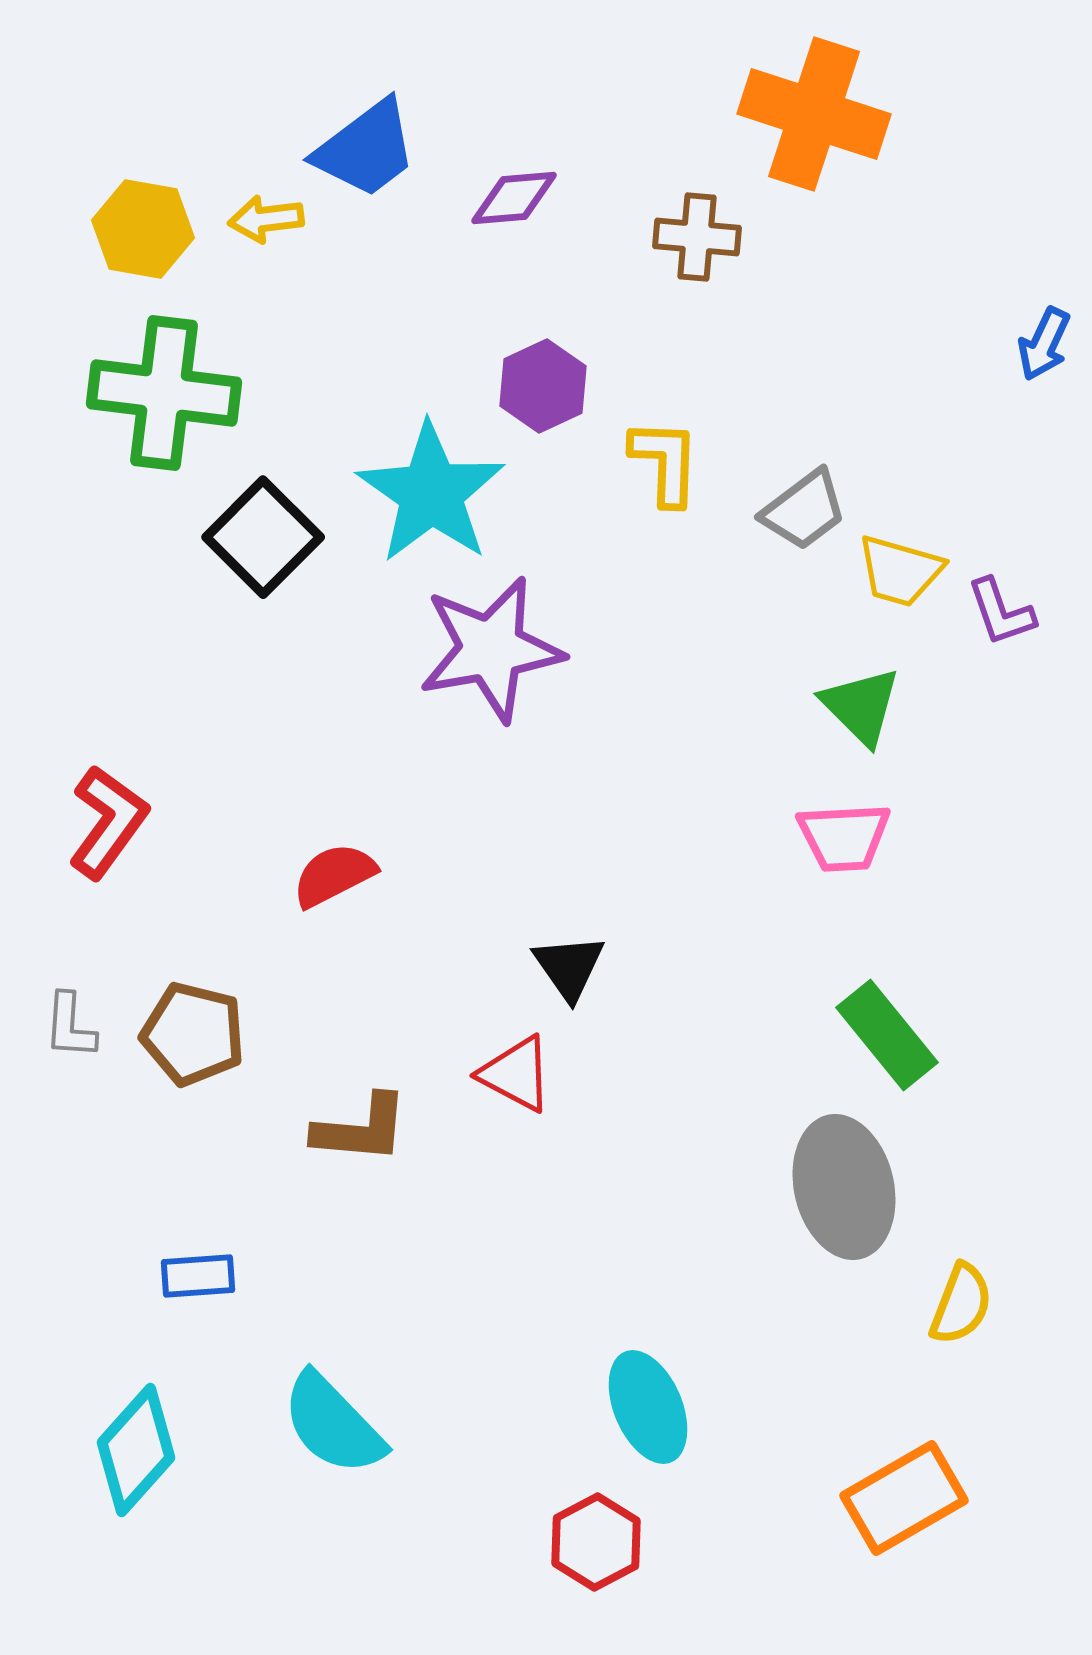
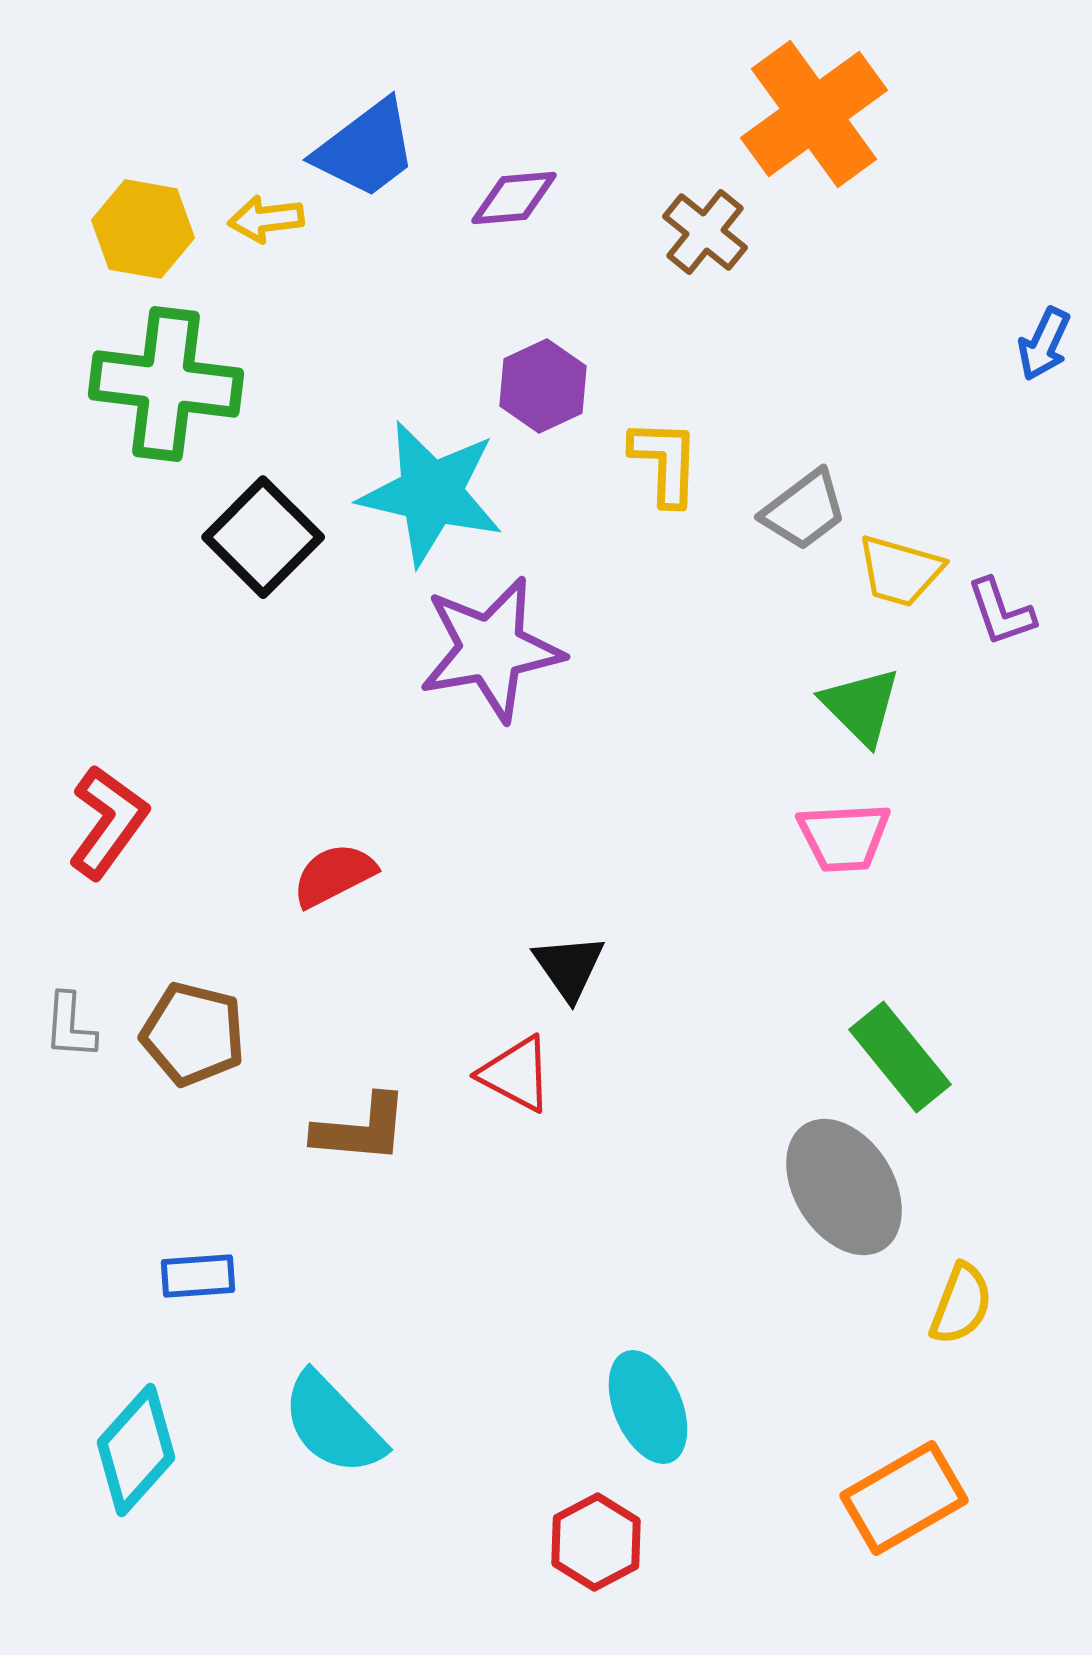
orange cross: rotated 36 degrees clockwise
brown cross: moved 8 px right, 5 px up; rotated 34 degrees clockwise
green cross: moved 2 px right, 9 px up
cyan star: rotated 22 degrees counterclockwise
green rectangle: moved 13 px right, 22 px down
gray ellipse: rotated 19 degrees counterclockwise
